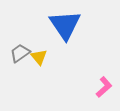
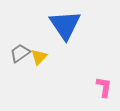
yellow triangle: rotated 24 degrees clockwise
pink L-shape: rotated 40 degrees counterclockwise
